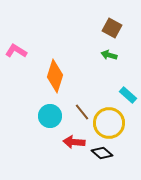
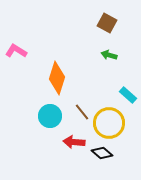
brown square: moved 5 px left, 5 px up
orange diamond: moved 2 px right, 2 px down
